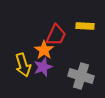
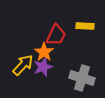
orange star: moved 2 px down
yellow arrow: rotated 120 degrees counterclockwise
gray cross: moved 1 px right, 2 px down
